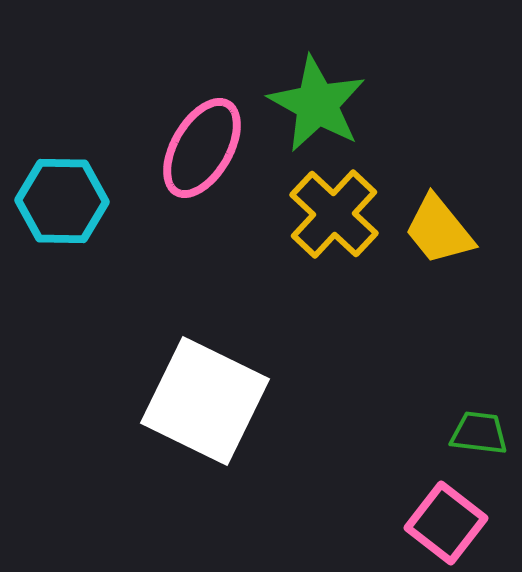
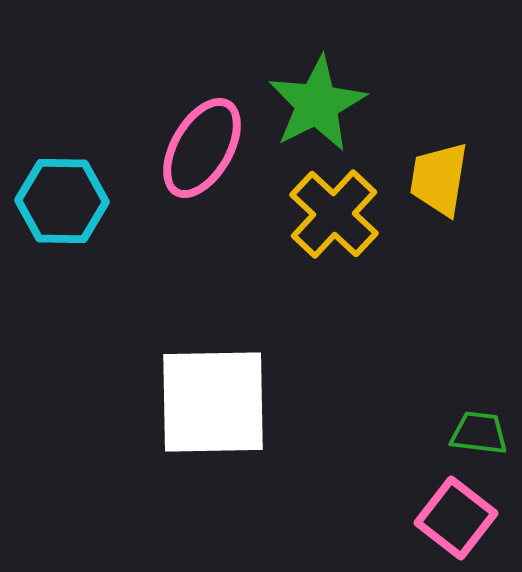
green star: rotated 16 degrees clockwise
yellow trapezoid: moved 51 px up; rotated 48 degrees clockwise
white square: moved 8 px right, 1 px down; rotated 27 degrees counterclockwise
pink square: moved 10 px right, 5 px up
